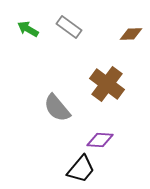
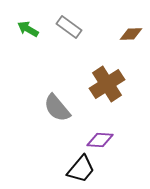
brown cross: rotated 20 degrees clockwise
